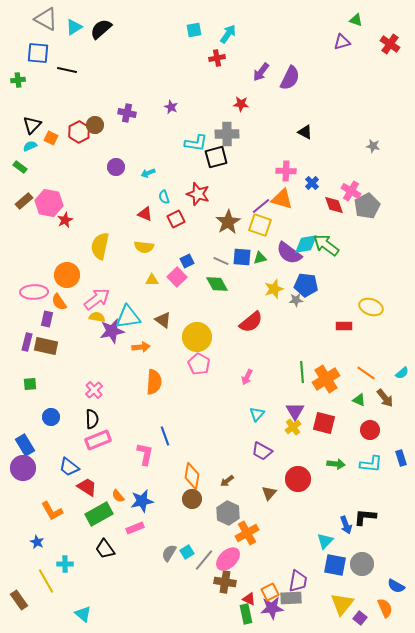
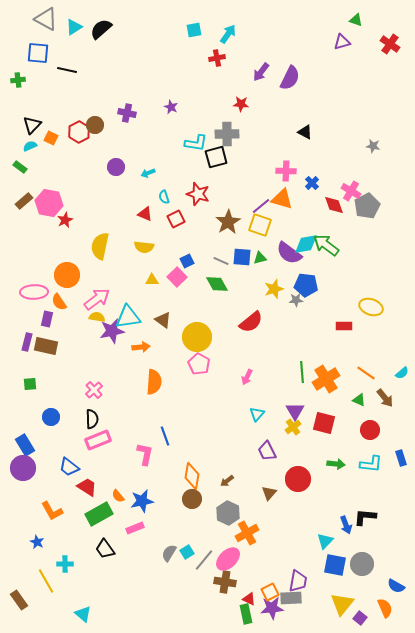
purple trapezoid at (262, 451): moved 5 px right; rotated 35 degrees clockwise
